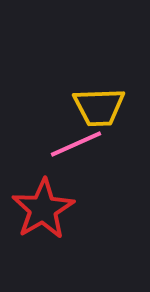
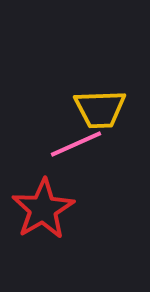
yellow trapezoid: moved 1 px right, 2 px down
